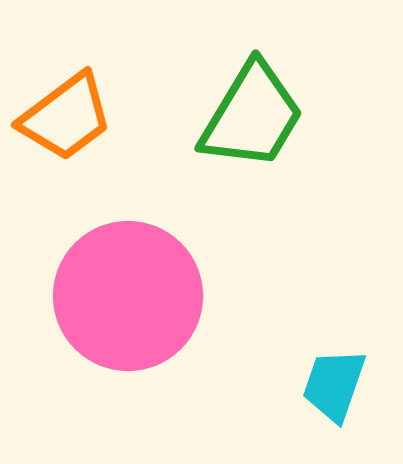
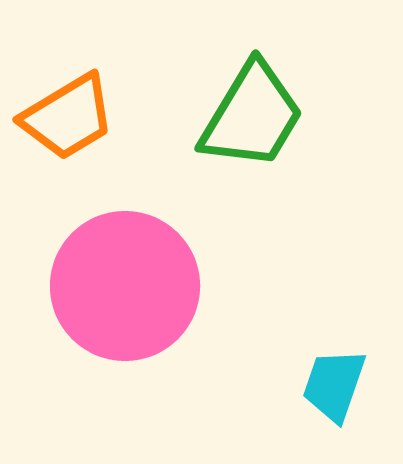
orange trapezoid: moved 2 px right; rotated 6 degrees clockwise
pink circle: moved 3 px left, 10 px up
